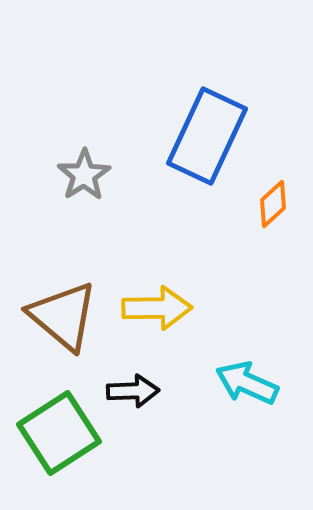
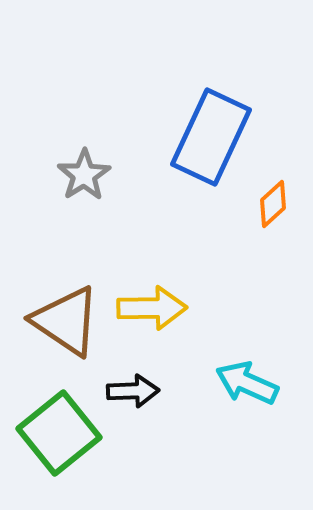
blue rectangle: moved 4 px right, 1 px down
yellow arrow: moved 5 px left
brown triangle: moved 3 px right, 5 px down; rotated 6 degrees counterclockwise
green square: rotated 6 degrees counterclockwise
